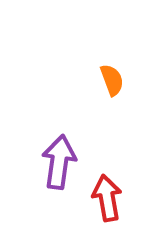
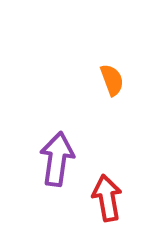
purple arrow: moved 2 px left, 3 px up
